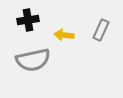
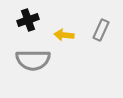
black cross: rotated 10 degrees counterclockwise
gray semicircle: rotated 12 degrees clockwise
